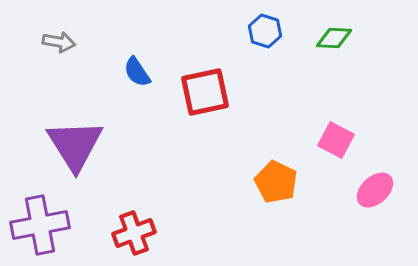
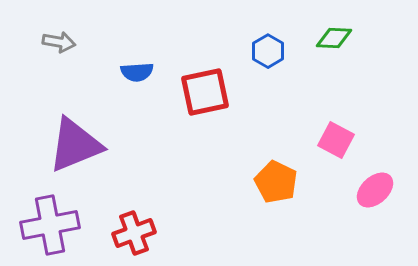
blue hexagon: moved 3 px right, 20 px down; rotated 12 degrees clockwise
blue semicircle: rotated 60 degrees counterclockwise
purple triangle: rotated 40 degrees clockwise
purple cross: moved 10 px right
